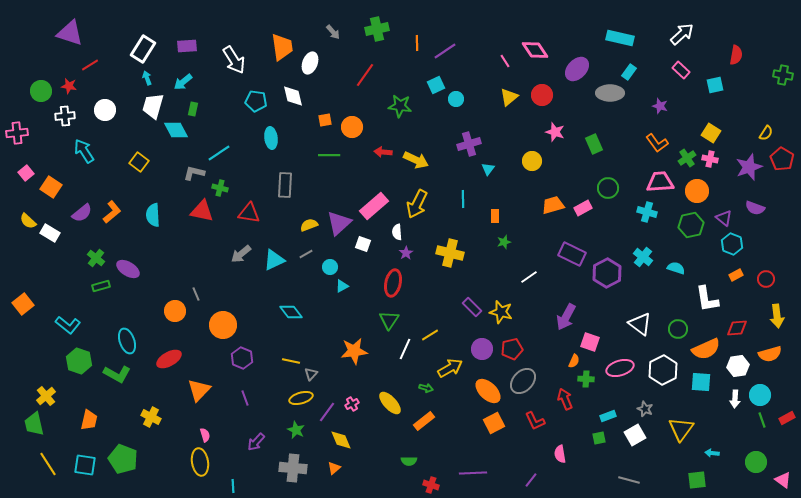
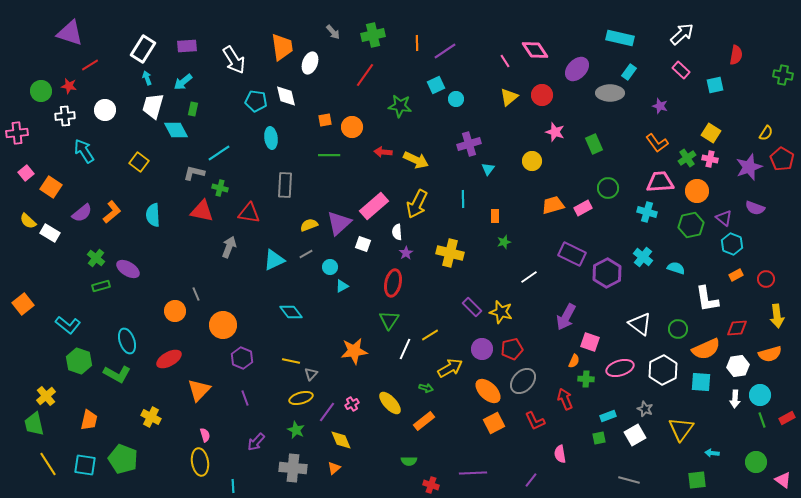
green cross at (377, 29): moved 4 px left, 6 px down
white diamond at (293, 96): moved 7 px left
gray arrow at (241, 254): moved 12 px left, 7 px up; rotated 150 degrees clockwise
